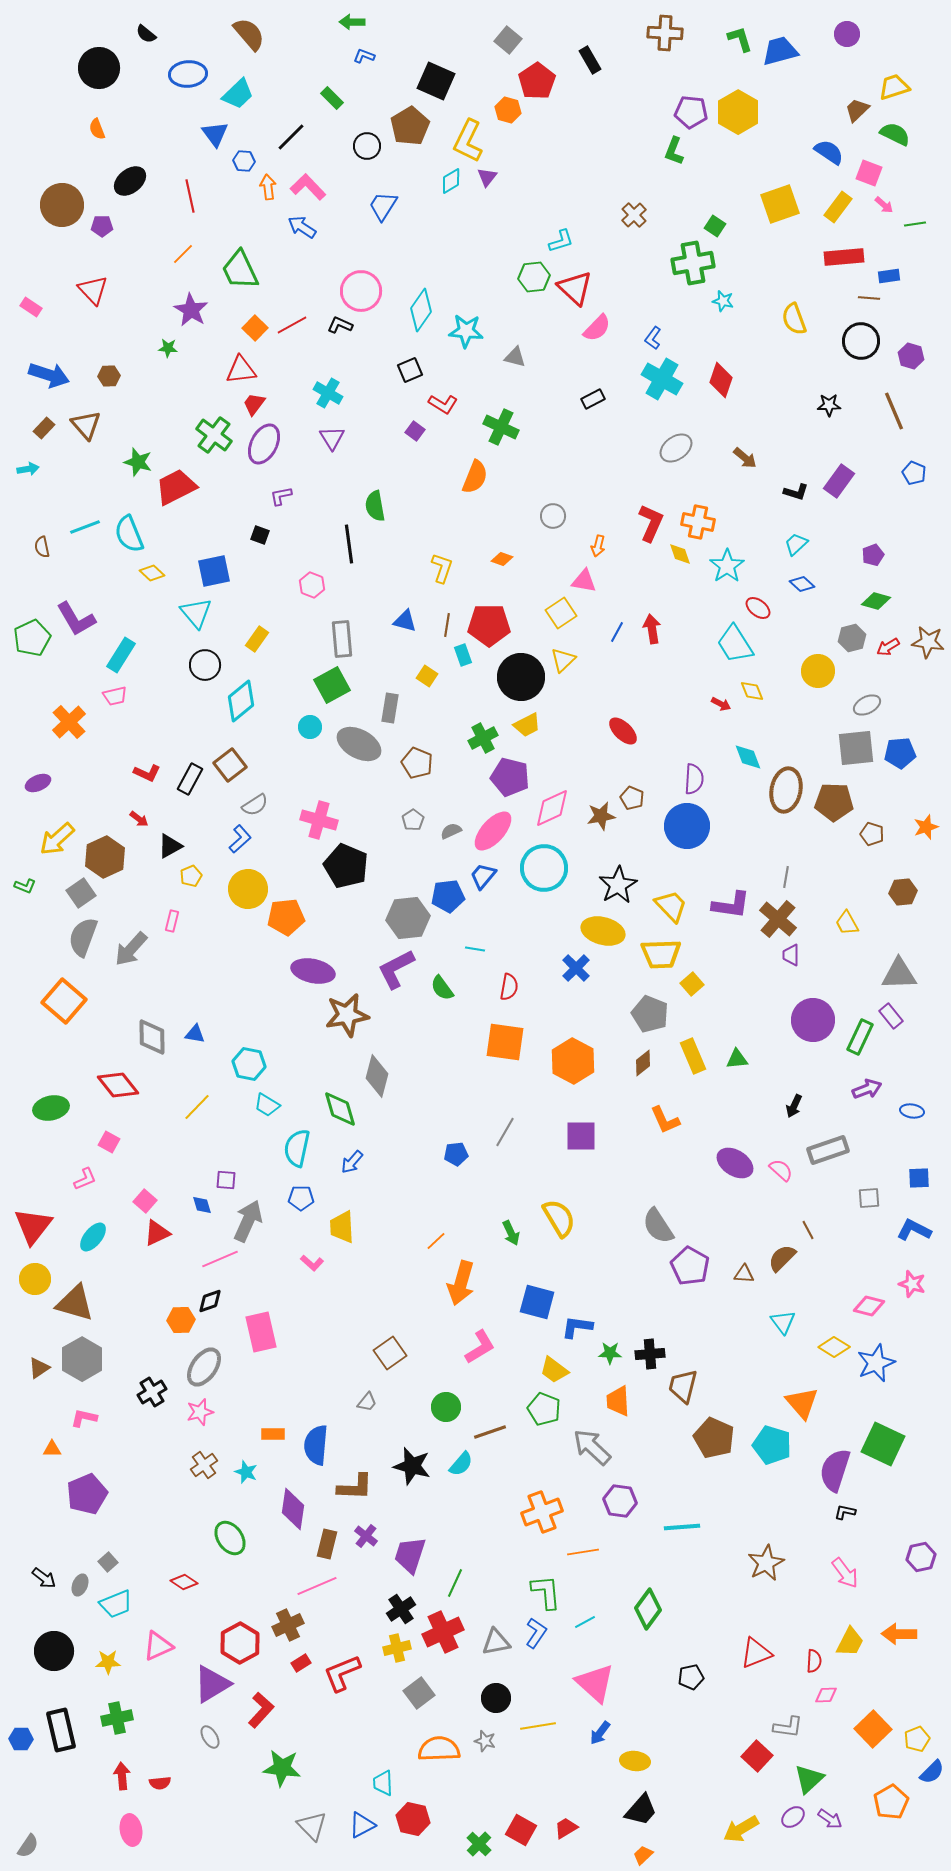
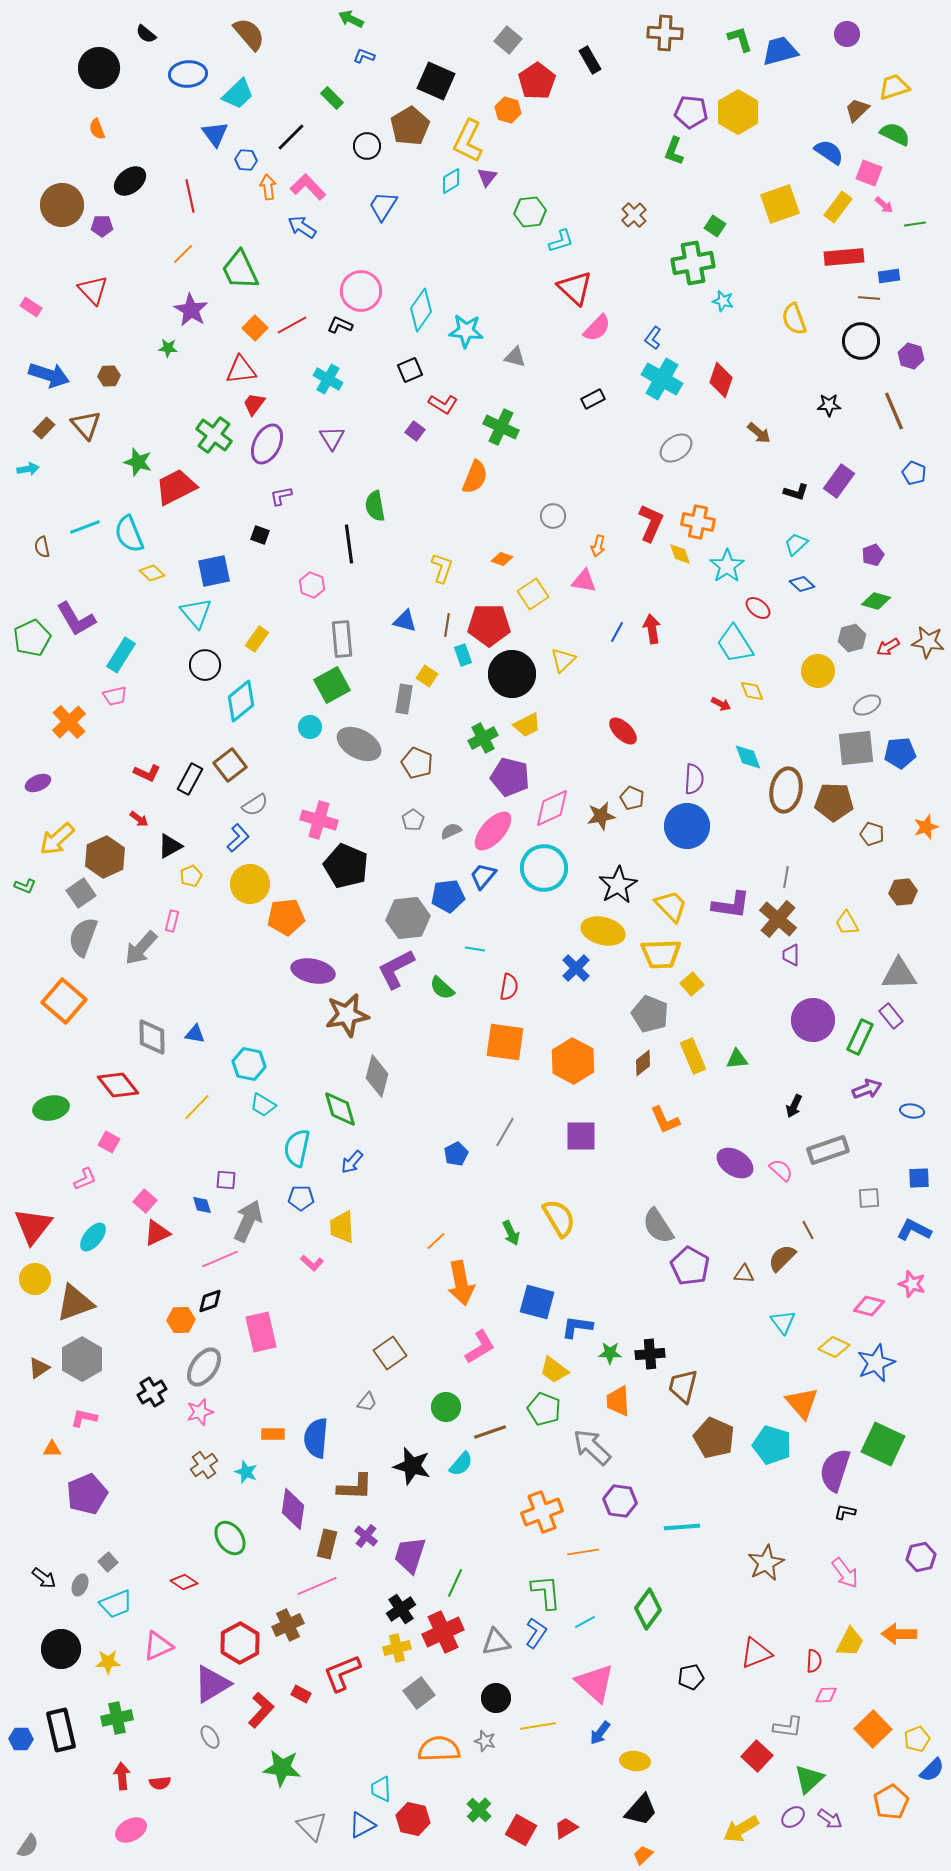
green arrow at (352, 22): moved 1 px left, 3 px up; rotated 25 degrees clockwise
blue hexagon at (244, 161): moved 2 px right, 1 px up
green hexagon at (534, 277): moved 4 px left, 65 px up
cyan cross at (328, 393): moved 14 px up
purple ellipse at (264, 444): moved 3 px right
brown arrow at (745, 458): moved 14 px right, 25 px up
yellow square at (561, 613): moved 28 px left, 19 px up
black circle at (521, 677): moved 9 px left, 3 px up
gray rectangle at (390, 708): moved 14 px right, 9 px up
blue L-shape at (240, 839): moved 2 px left, 1 px up
yellow circle at (248, 889): moved 2 px right, 5 px up
gray arrow at (131, 949): moved 10 px right, 1 px up
green semicircle at (442, 988): rotated 12 degrees counterclockwise
cyan trapezoid at (267, 1105): moved 4 px left
blue pentagon at (456, 1154): rotated 20 degrees counterclockwise
orange arrow at (461, 1283): rotated 27 degrees counterclockwise
brown triangle at (75, 1303): rotated 36 degrees counterclockwise
yellow diamond at (834, 1347): rotated 8 degrees counterclockwise
blue semicircle at (316, 1445): moved 7 px up
black circle at (54, 1651): moved 7 px right, 2 px up
red rectangle at (301, 1663): moved 31 px down; rotated 60 degrees clockwise
blue semicircle at (932, 1772): moved 2 px up
cyan trapezoid at (383, 1783): moved 2 px left, 6 px down
pink ellipse at (131, 1830): rotated 72 degrees clockwise
green cross at (479, 1844): moved 34 px up
